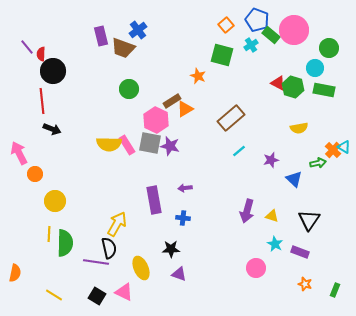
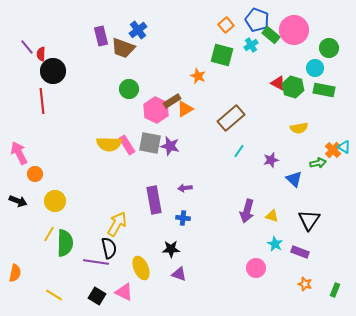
pink hexagon at (156, 120): moved 10 px up
black arrow at (52, 129): moved 34 px left, 72 px down
cyan line at (239, 151): rotated 16 degrees counterclockwise
yellow line at (49, 234): rotated 28 degrees clockwise
